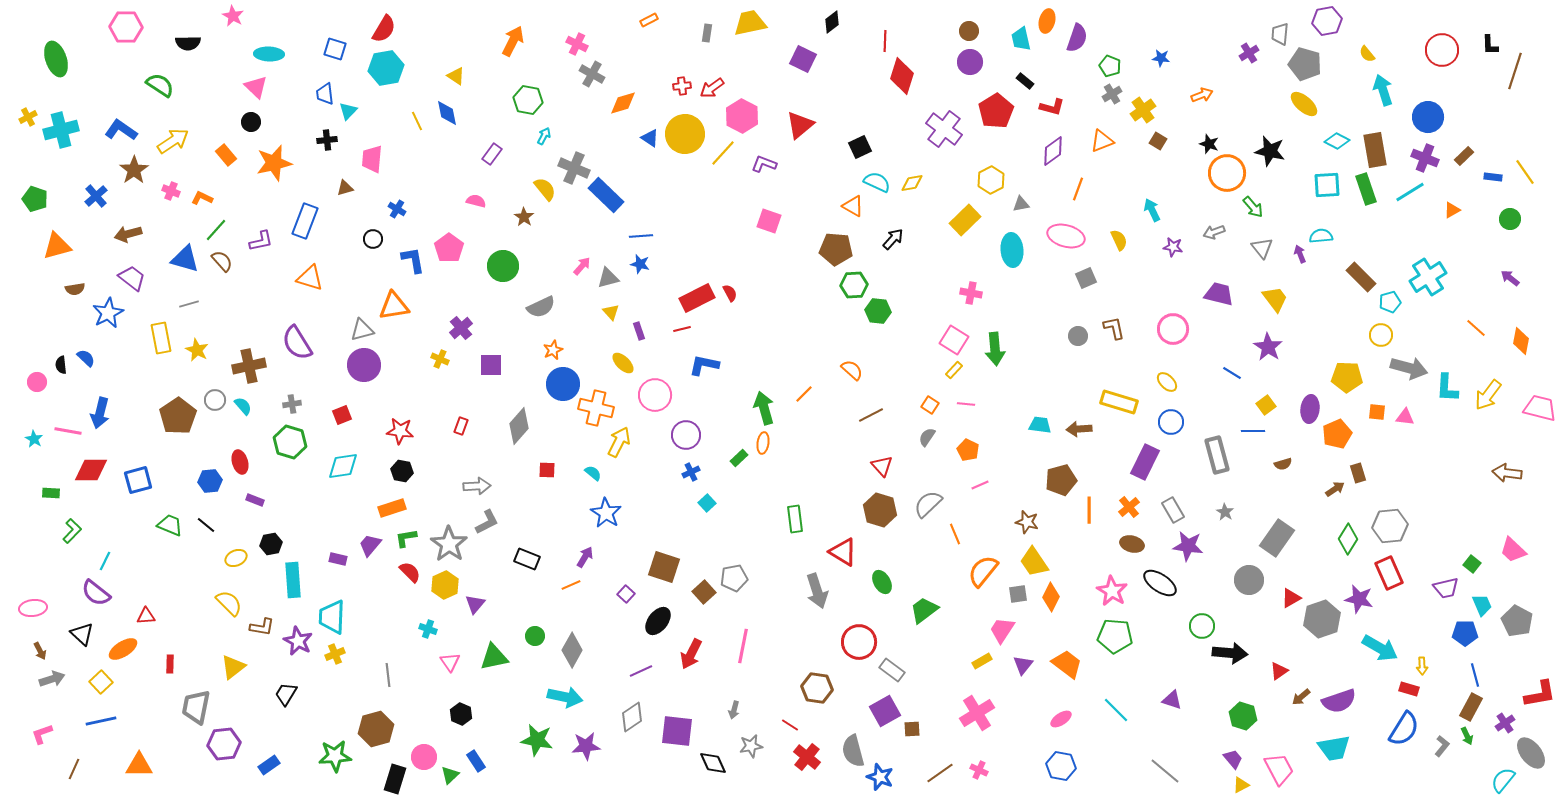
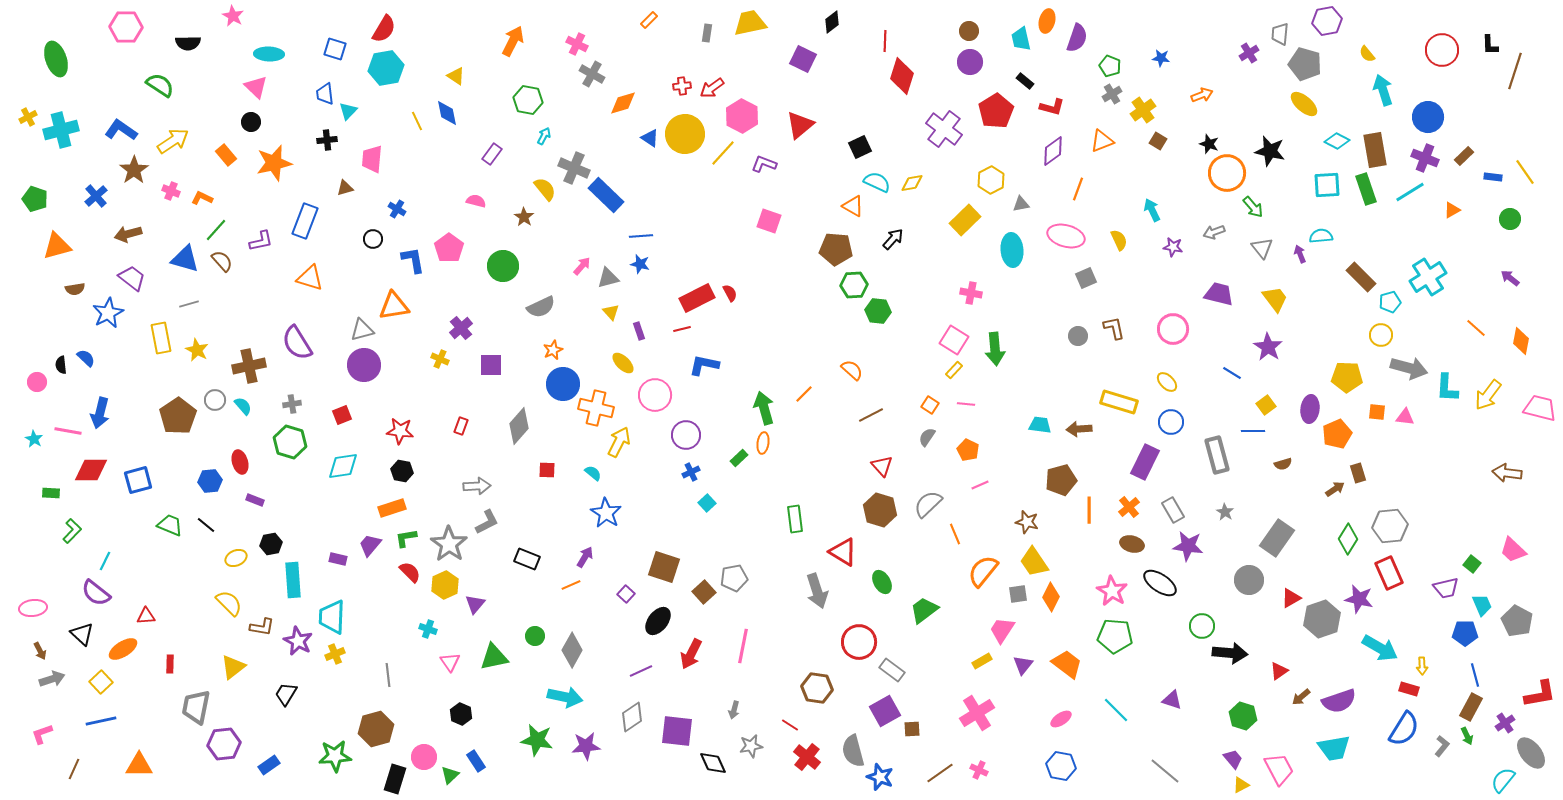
orange rectangle at (649, 20): rotated 18 degrees counterclockwise
